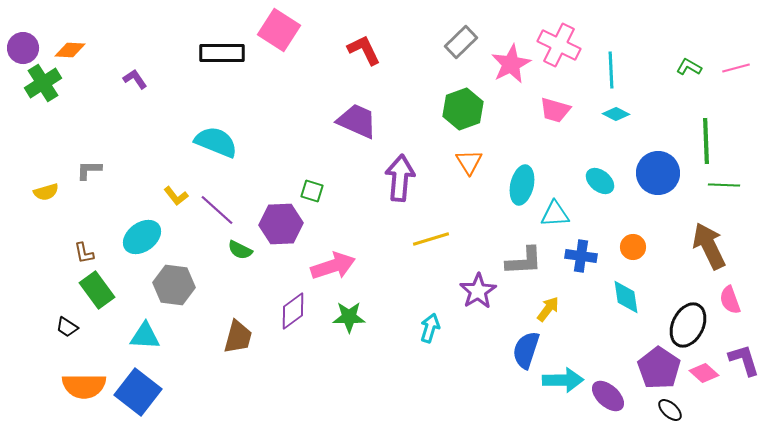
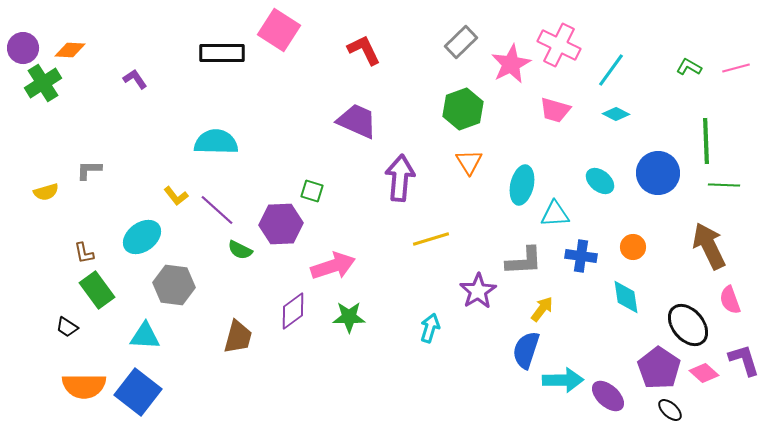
cyan line at (611, 70): rotated 39 degrees clockwise
cyan semicircle at (216, 142): rotated 21 degrees counterclockwise
yellow arrow at (548, 309): moved 6 px left
black ellipse at (688, 325): rotated 66 degrees counterclockwise
